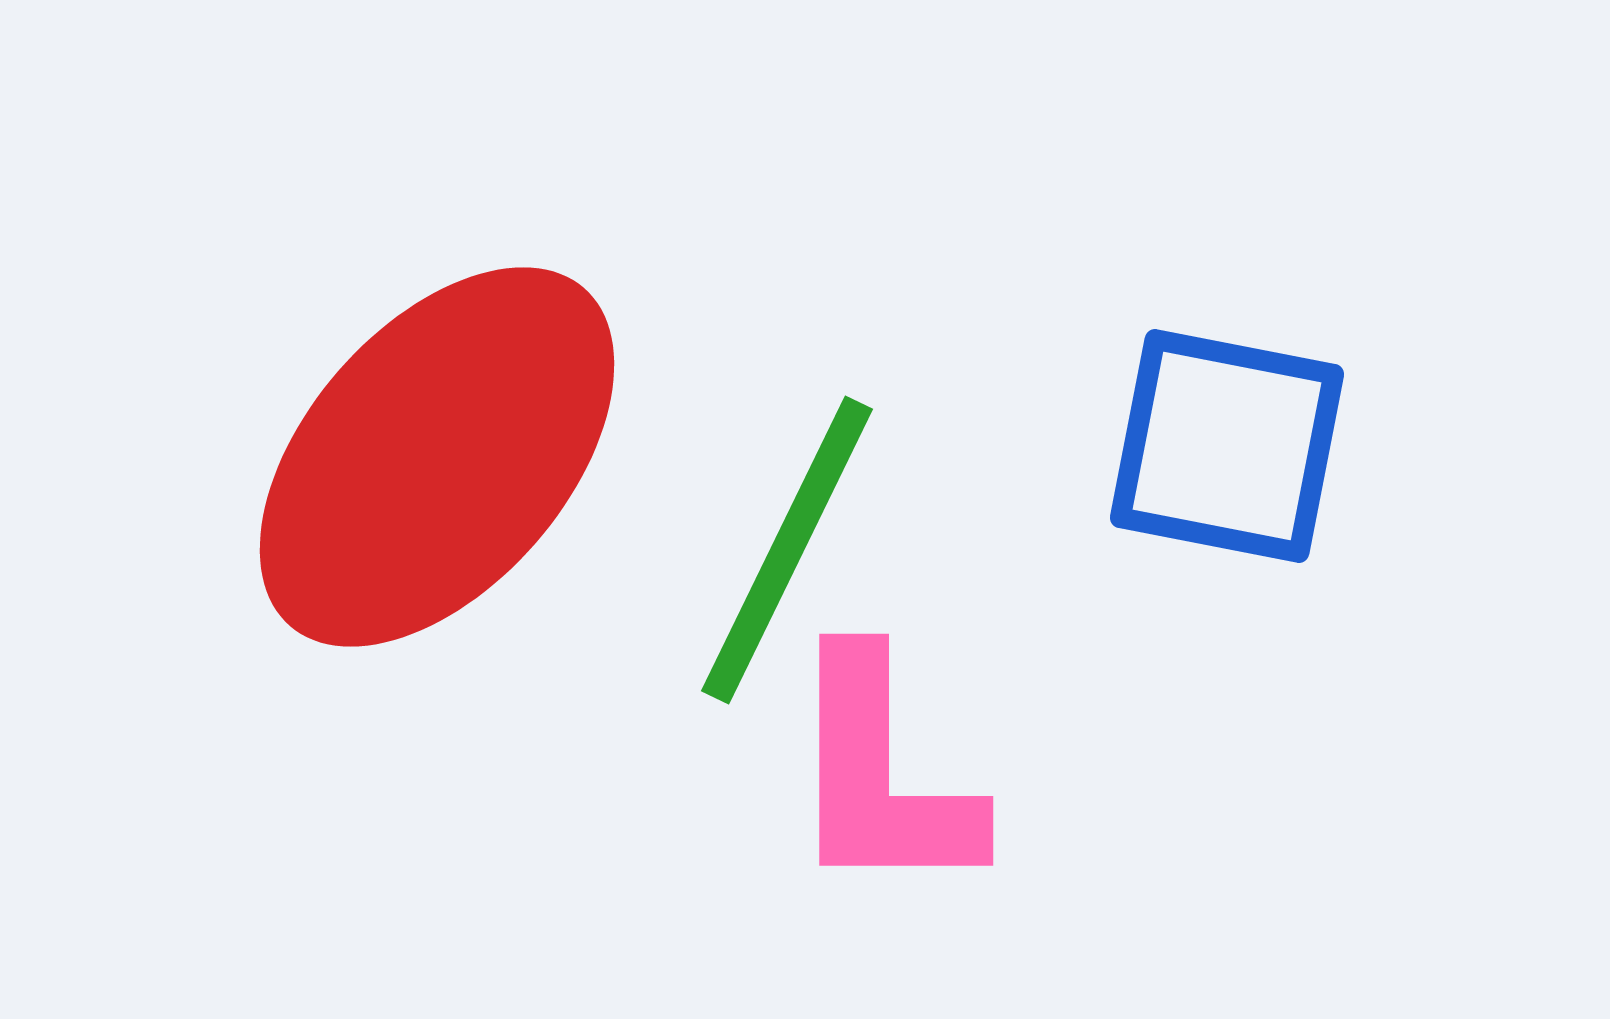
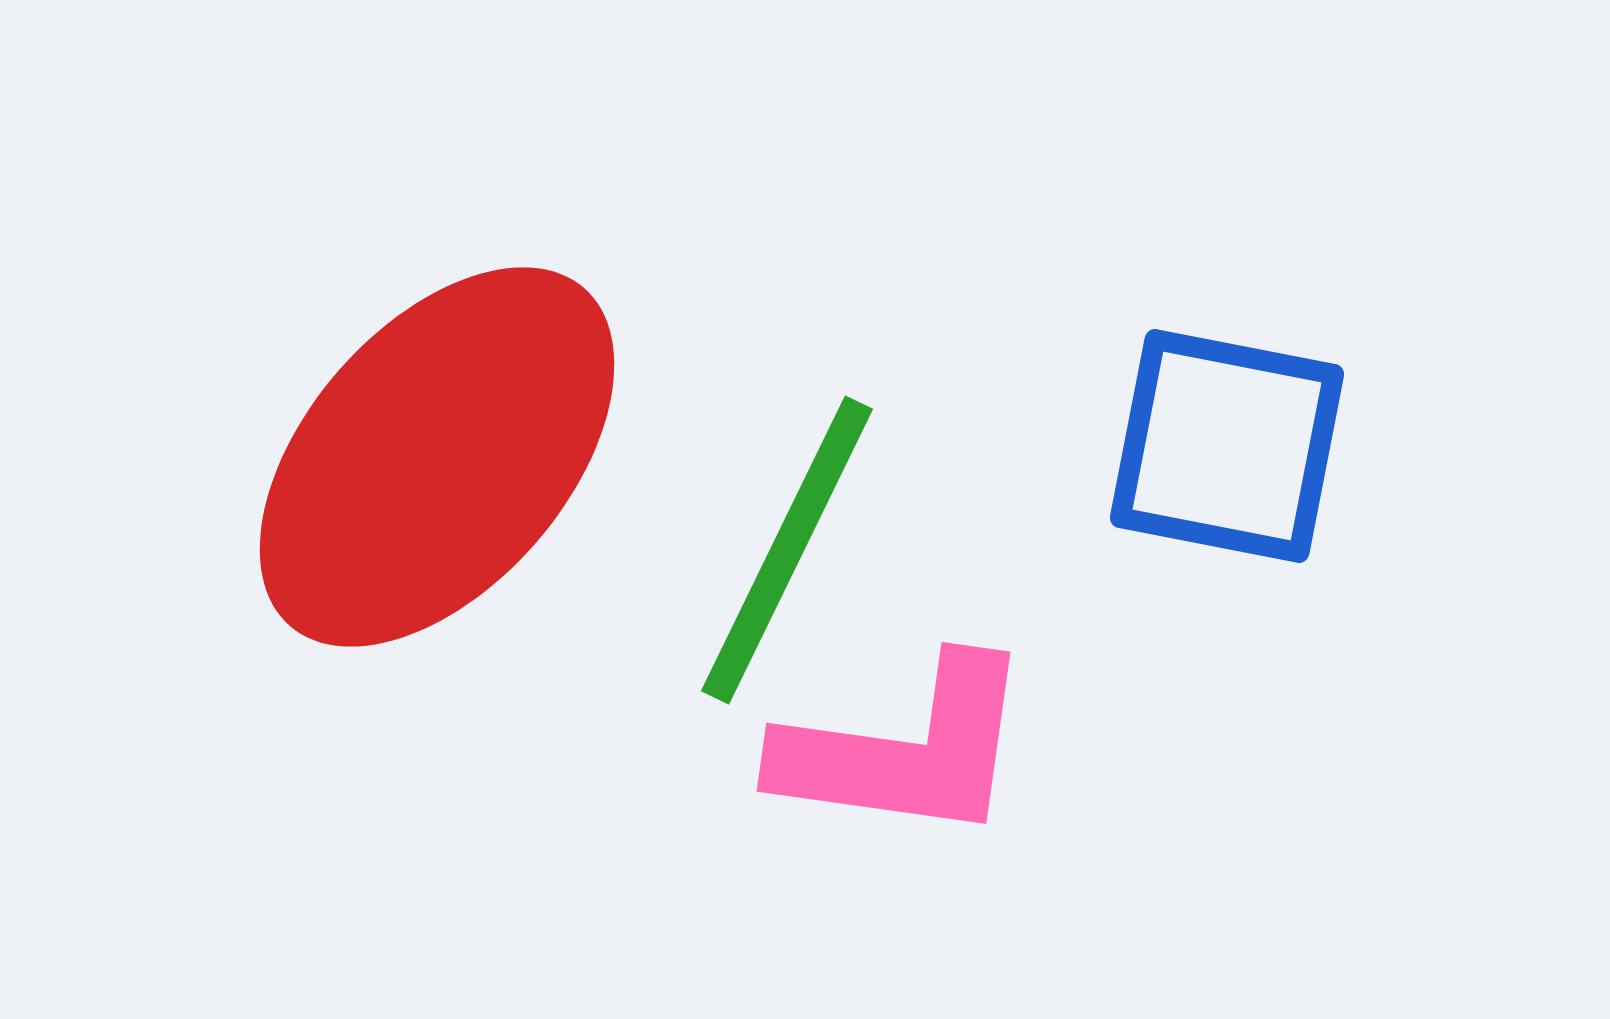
pink L-shape: moved 24 px right, 25 px up; rotated 82 degrees counterclockwise
